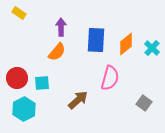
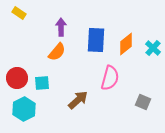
cyan cross: moved 1 px right
gray square: moved 1 px left, 1 px up; rotated 14 degrees counterclockwise
